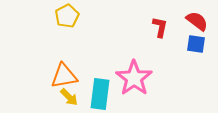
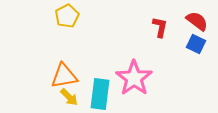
blue square: rotated 18 degrees clockwise
